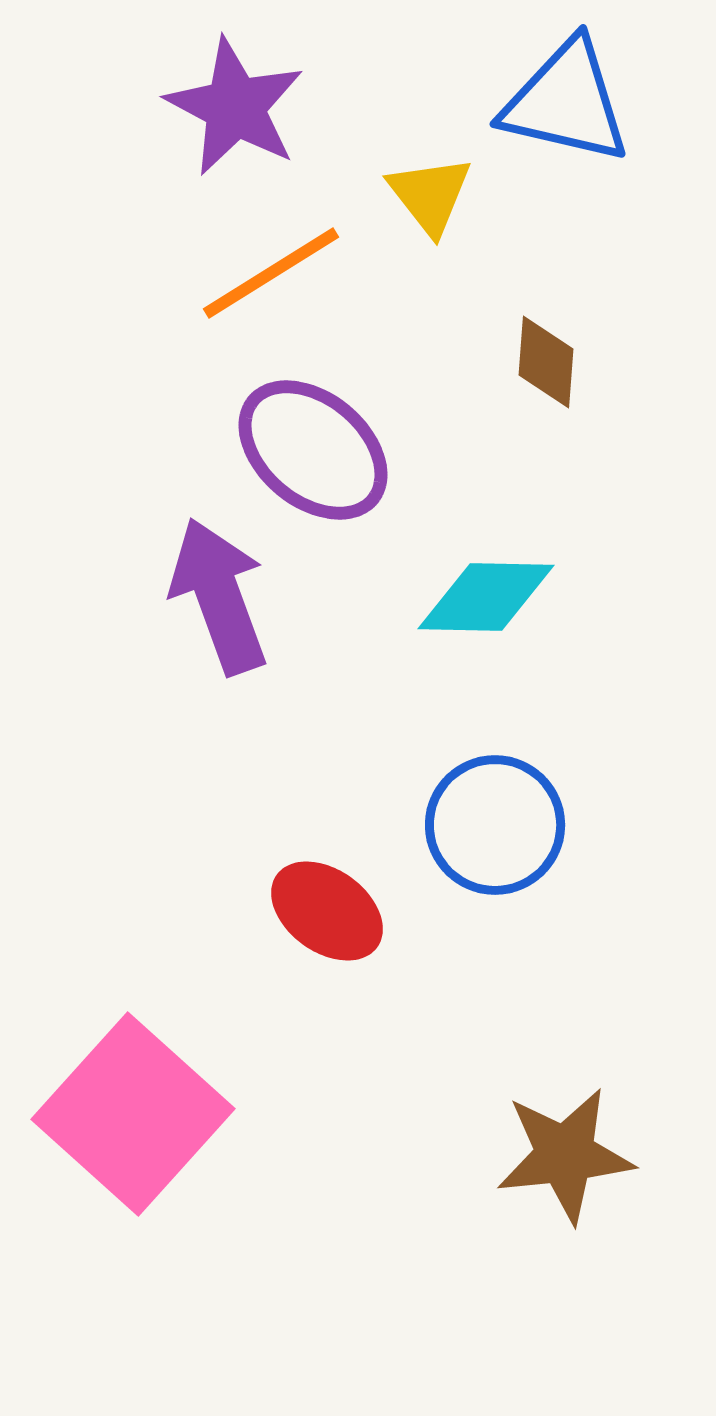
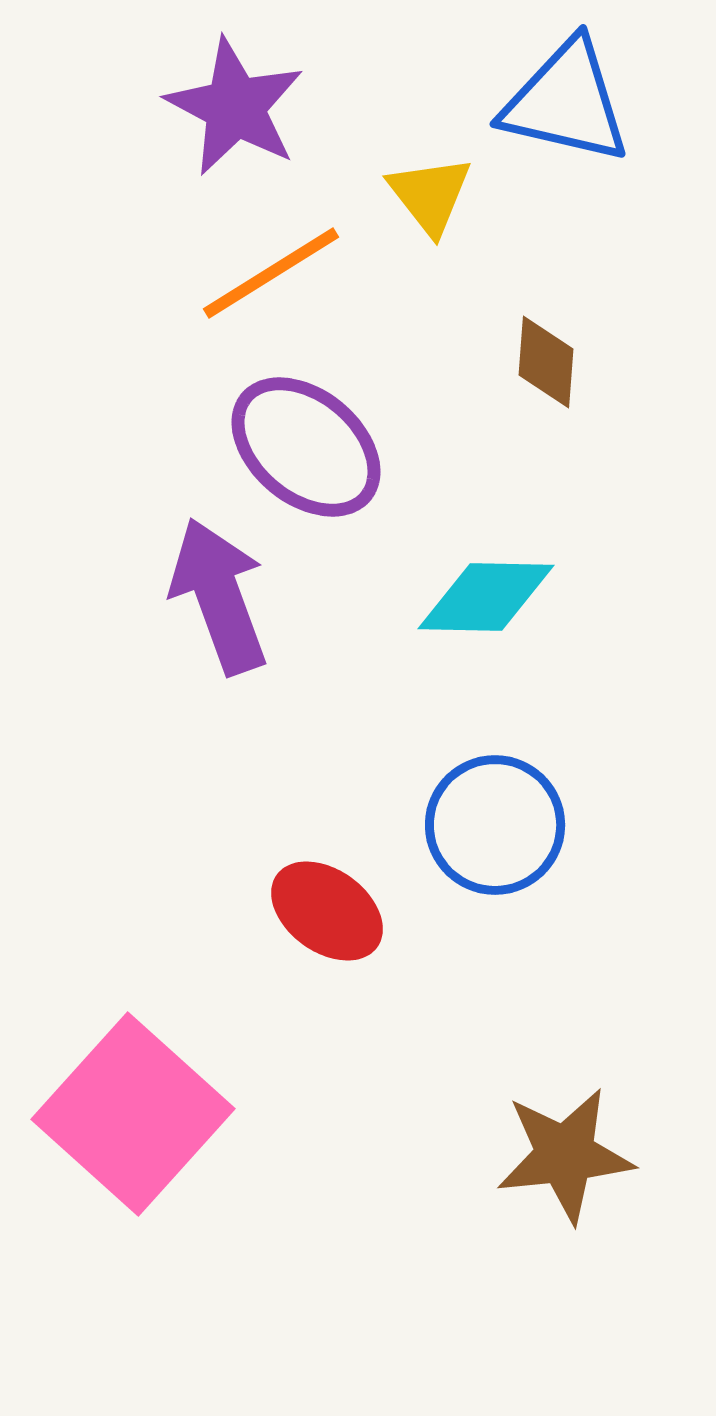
purple ellipse: moved 7 px left, 3 px up
